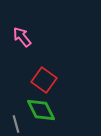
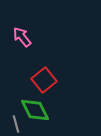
red square: rotated 15 degrees clockwise
green diamond: moved 6 px left
